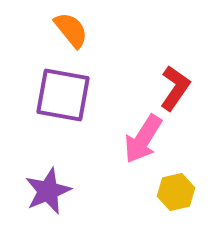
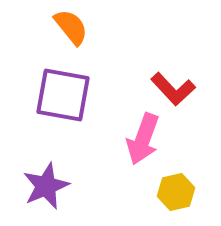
orange semicircle: moved 3 px up
red L-shape: moved 2 px left, 1 px down; rotated 102 degrees clockwise
pink arrow: rotated 12 degrees counterclockwise
purple star: moved 2 px left, 5 px up
